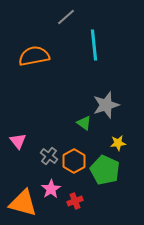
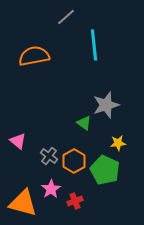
pink triangle: rotated 12 degrees counterclockwise
